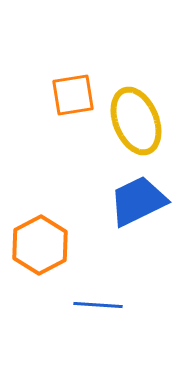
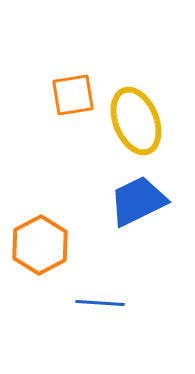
blue line: moved 2 px right, 2 px up
